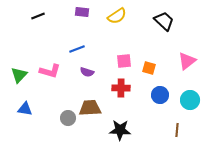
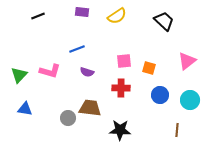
brown trapezoid: rotated 10 degrees clockwise
